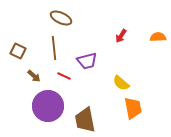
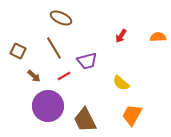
brown line: rotated 25 degrees counterclockwise
red line: rotated 56 degrees counterclockwise
orange trapezoid: moved 1 px left, 7 px down; rotated 140 degrees counterclockwise
brown trapezoid: rotated 16 degrees counterclockwise
